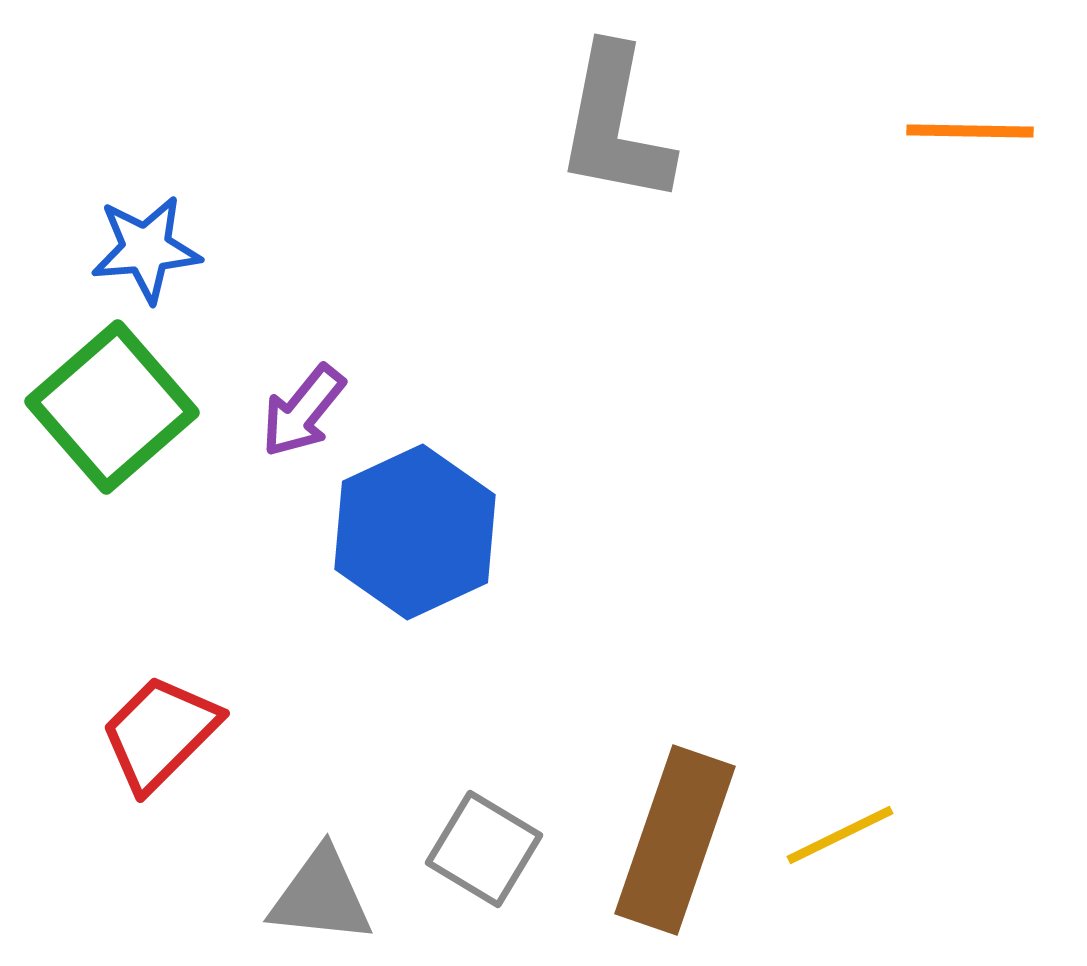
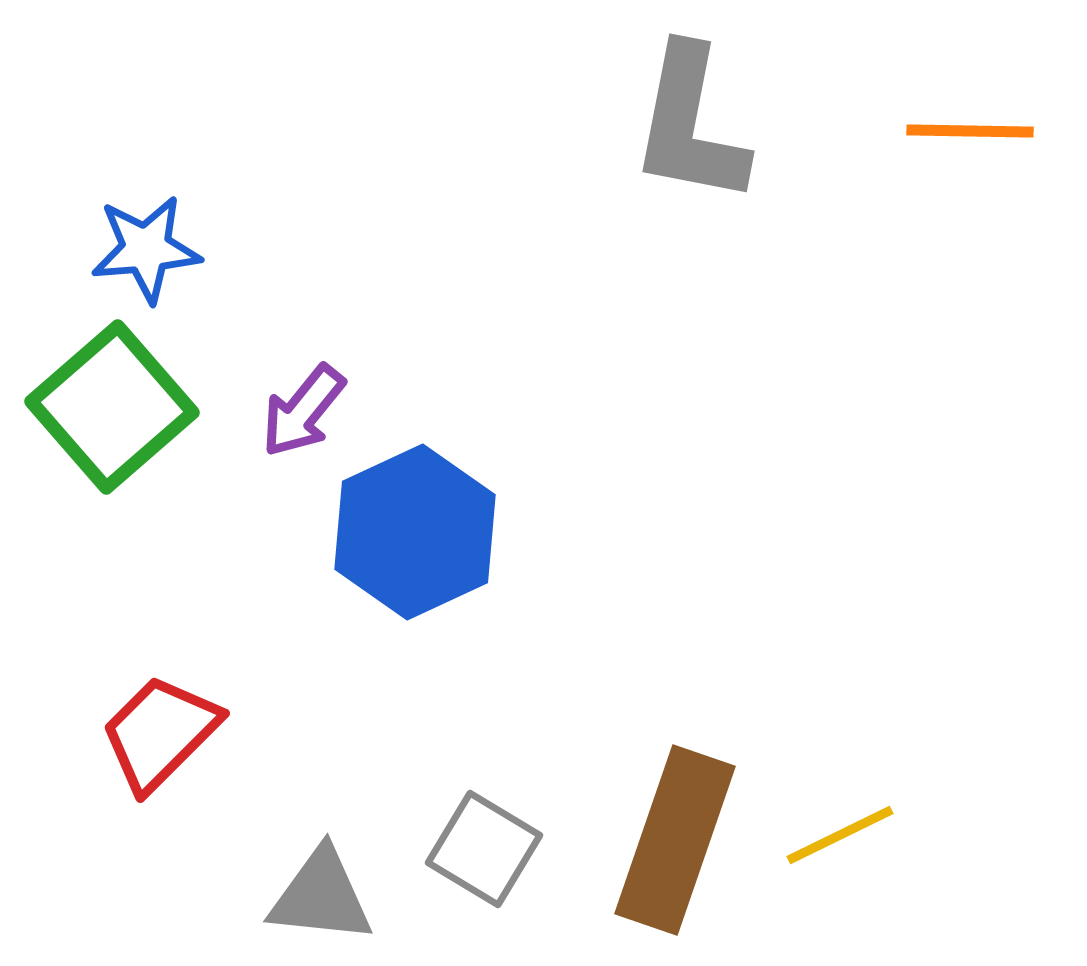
gray L-shape: moved 75 px right
